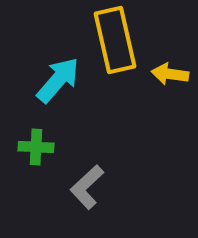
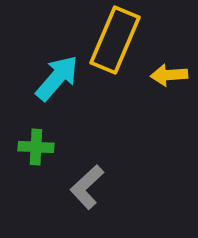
yellow rectangle: rotated 36 degrees clockwise
yellow arrow: moved 1 px left, 1 px down; rotated 12 degrees counterclockwise
cyan arrow: moved 1 px left, 2 px up
